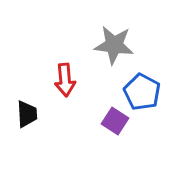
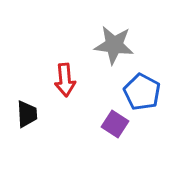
purple square: moved 3 px down
